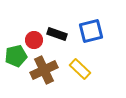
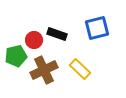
blue square: moved 6 px right, 3 px up
